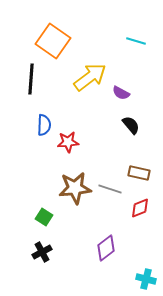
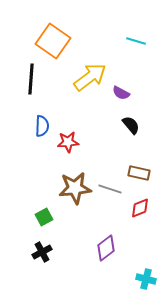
blue semicircle: moved 2 px left, 1 px down
green square: rotated 30 degrees clockwise
